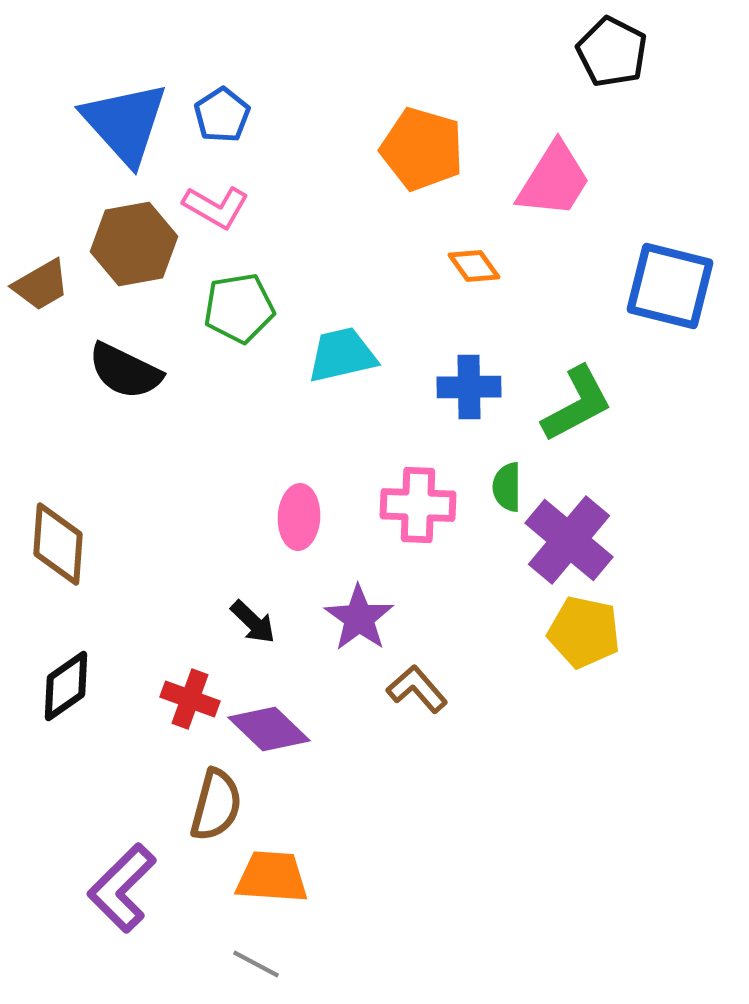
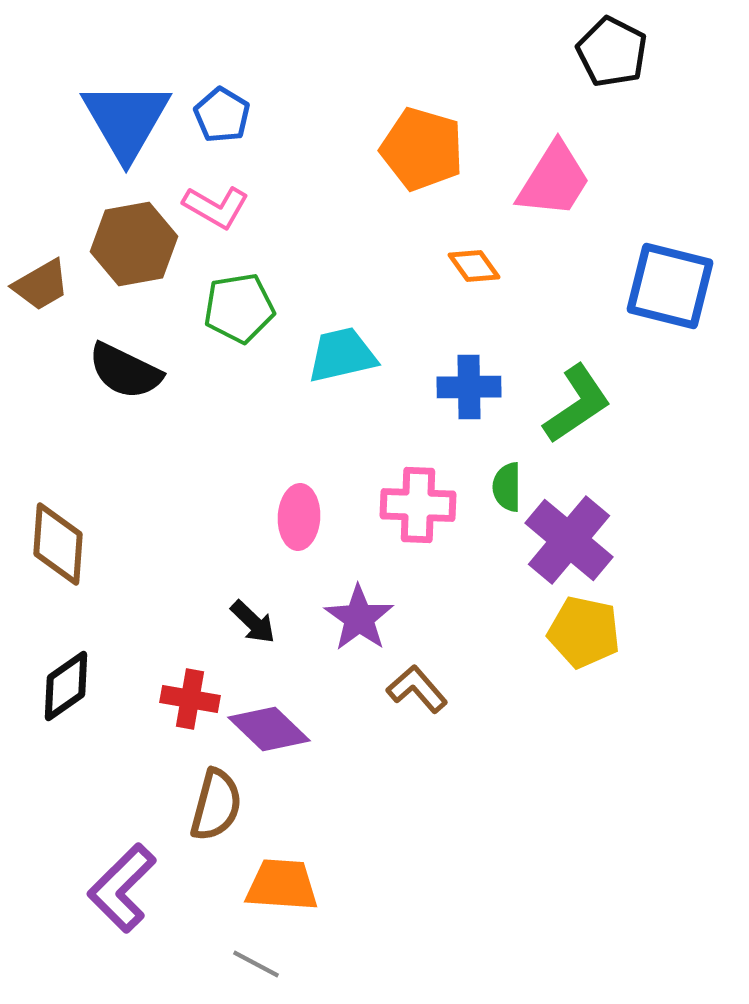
blue pentagon: rotated 8 degrees counterclockwise
blue triangle: moved 1 px right, 3 px up; rotated 12 degrees clockwise
green L-shape: rotated 6 degrees counterclockwise
red cross: rotated 10 degrees counterclockwise
orange trapezoid: moved 10 px right, 8 px down
